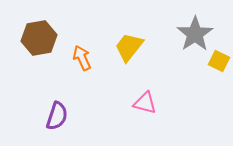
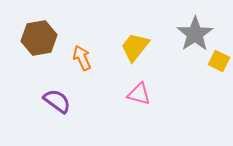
yellow trapezoid: moved 6 px right
pink triangle: moved 6 px left, 9 px up
purple semicircle: moved 15 px up; rotated 72 degrees counterclockwise
